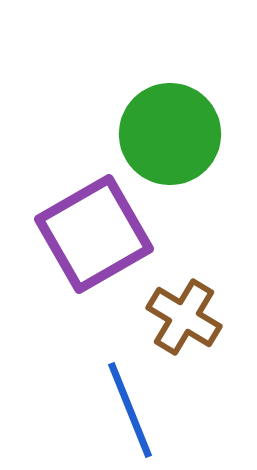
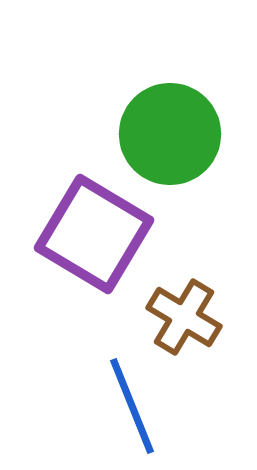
purple square: rotated 29 degrees counterclockwise
blue line: moved 2 px right, 4 px up
